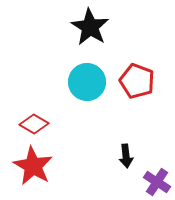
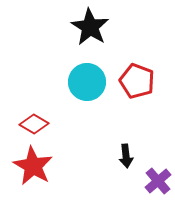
purple cross: moved 1 px right, 1 px up; rotated 16 degrees clockwise
